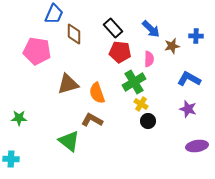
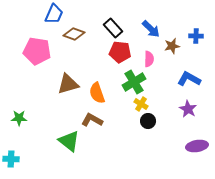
brown diamond: rotated 70 degrees counterclockwise
purple star: rotated 12 degrees clockwise
